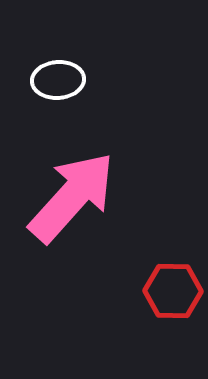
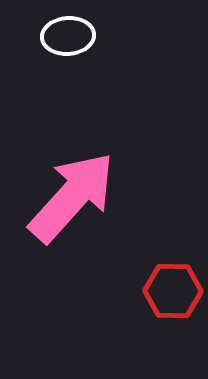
white ellipse: moved 10 px right, 44 px up
